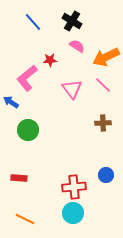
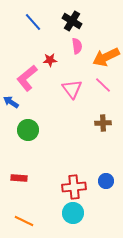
pink semicircle: rotated 49 degrees clockwise
blue circle: moved 6 px down
orange line: moved 1 px left, 2 px down
